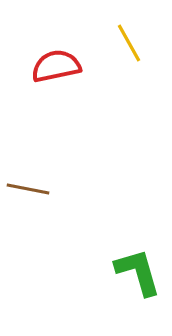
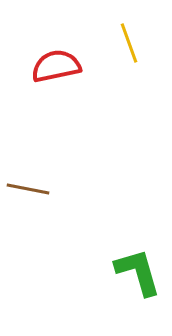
yellow line: rotated 9 degrees clockwise
